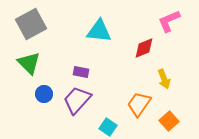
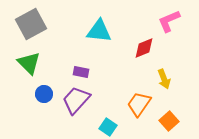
purple trapezoid: moved 1 px left
